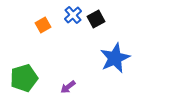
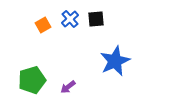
blue cross: moved 3 px left, 4 px down
black square: rotated 24 degrees clockwise
blue star: moved 3 px down
green pentagon: moved 8 px right, 2 px down
